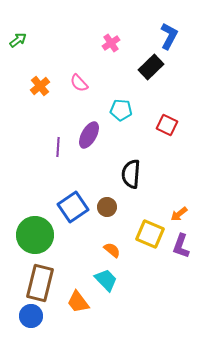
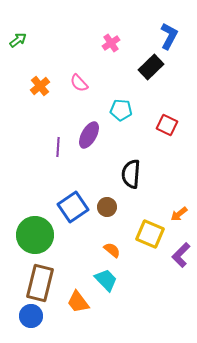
purple L-shape: moved 9 px down; rotated 25 degrees clockwise
